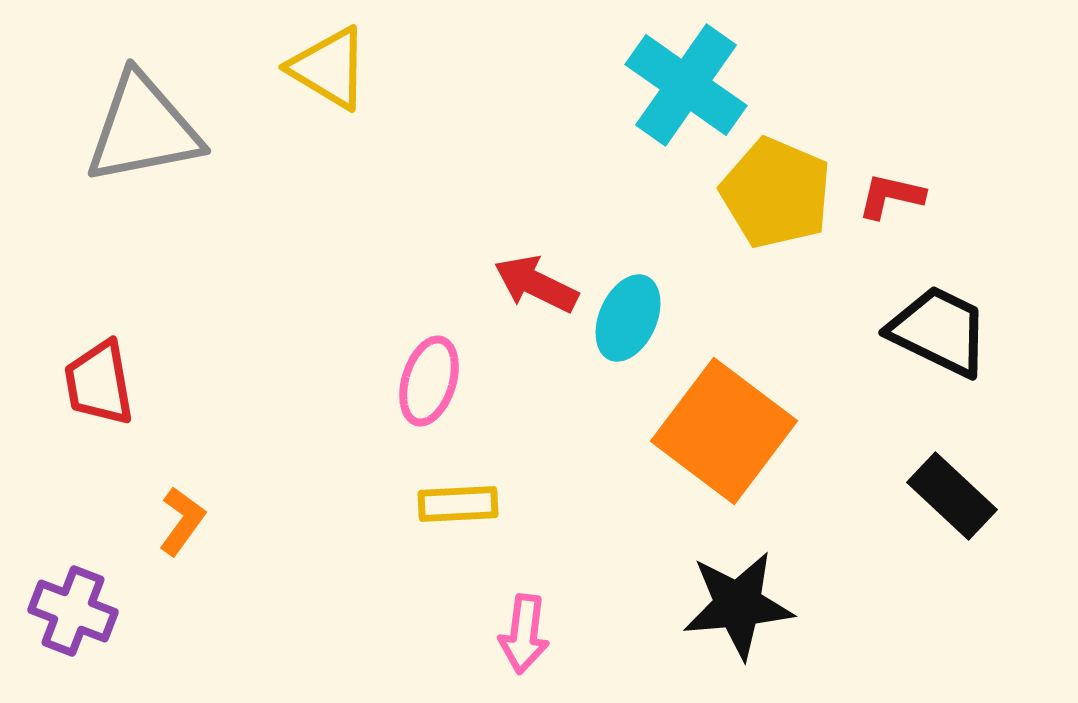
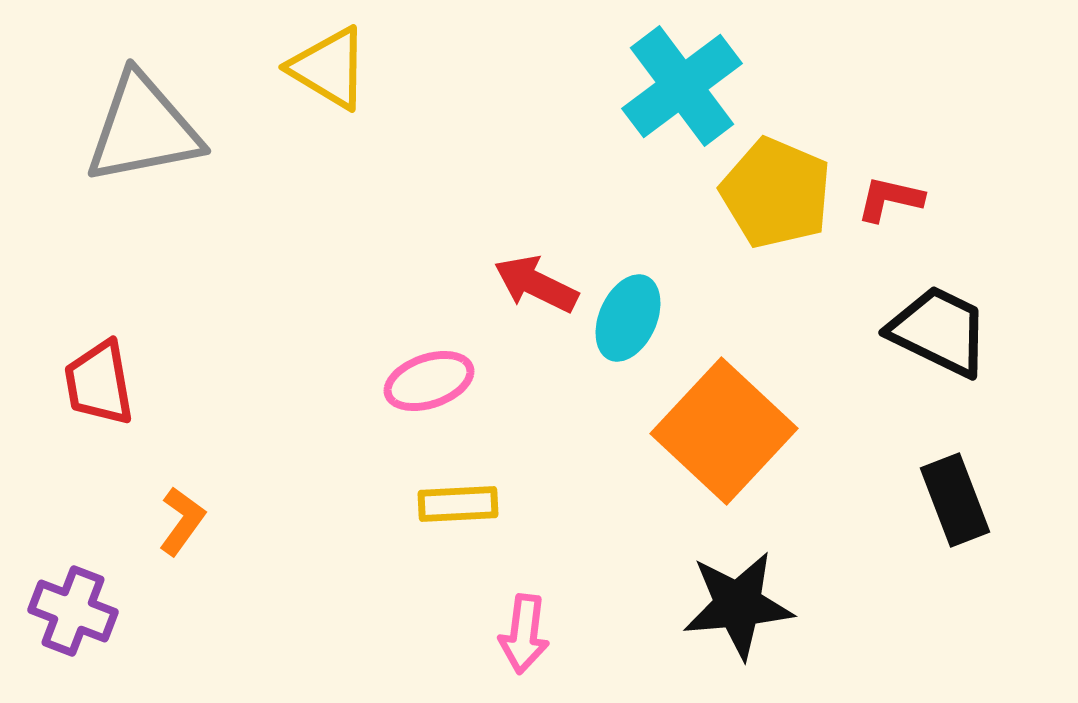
cyan cross: moved 4 px left, 1 px down; rotated 18 degrees clockwise
red L-shape: moved 1 px left, 3 px down
pink ellipse: rotated 54 degrees clockwise
orange square: rotated 6 degrees clockwise
black rectangle: moved 3 px right, 4 px down; rotated 26 degrees clockwise
